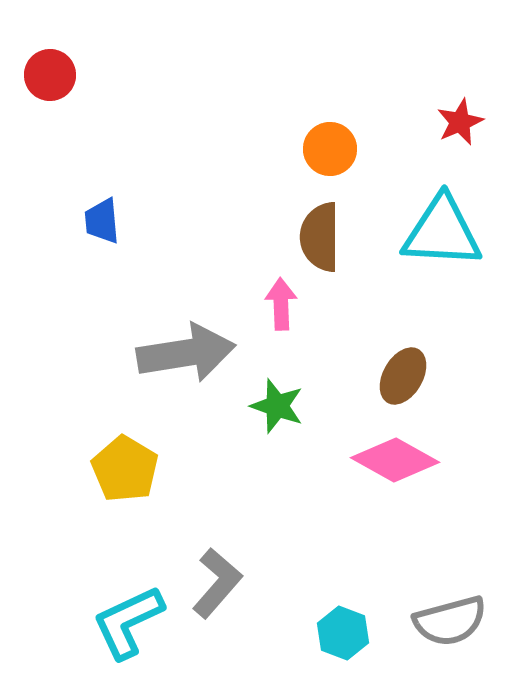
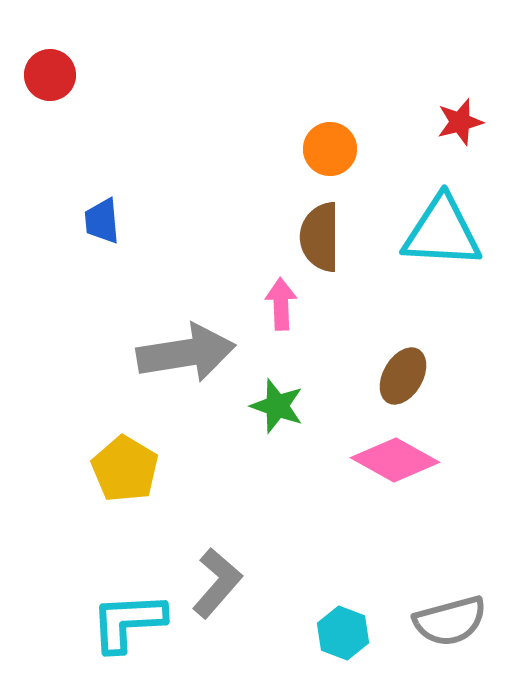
red star: rotated 9 degrees clockwise
cyan L-shape: rotated 22 degrees clockwise
